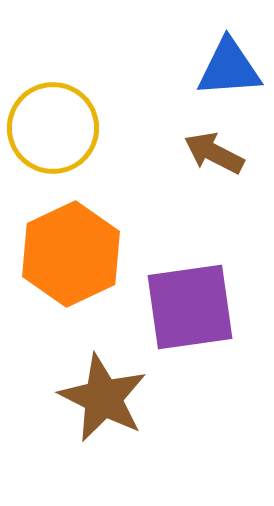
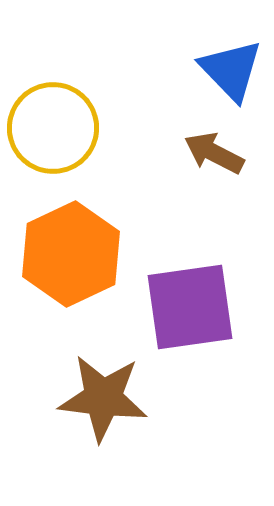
blue triangle: moved 2 px right, 2 px down; rotated 50 degrees clockwise
brown star: rotated 20 degrees counterclockwise
